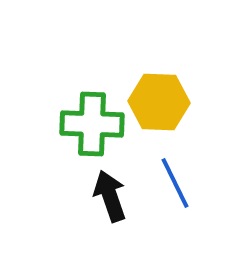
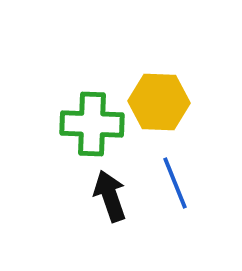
blue line: rotated 4 degrees clockwise
